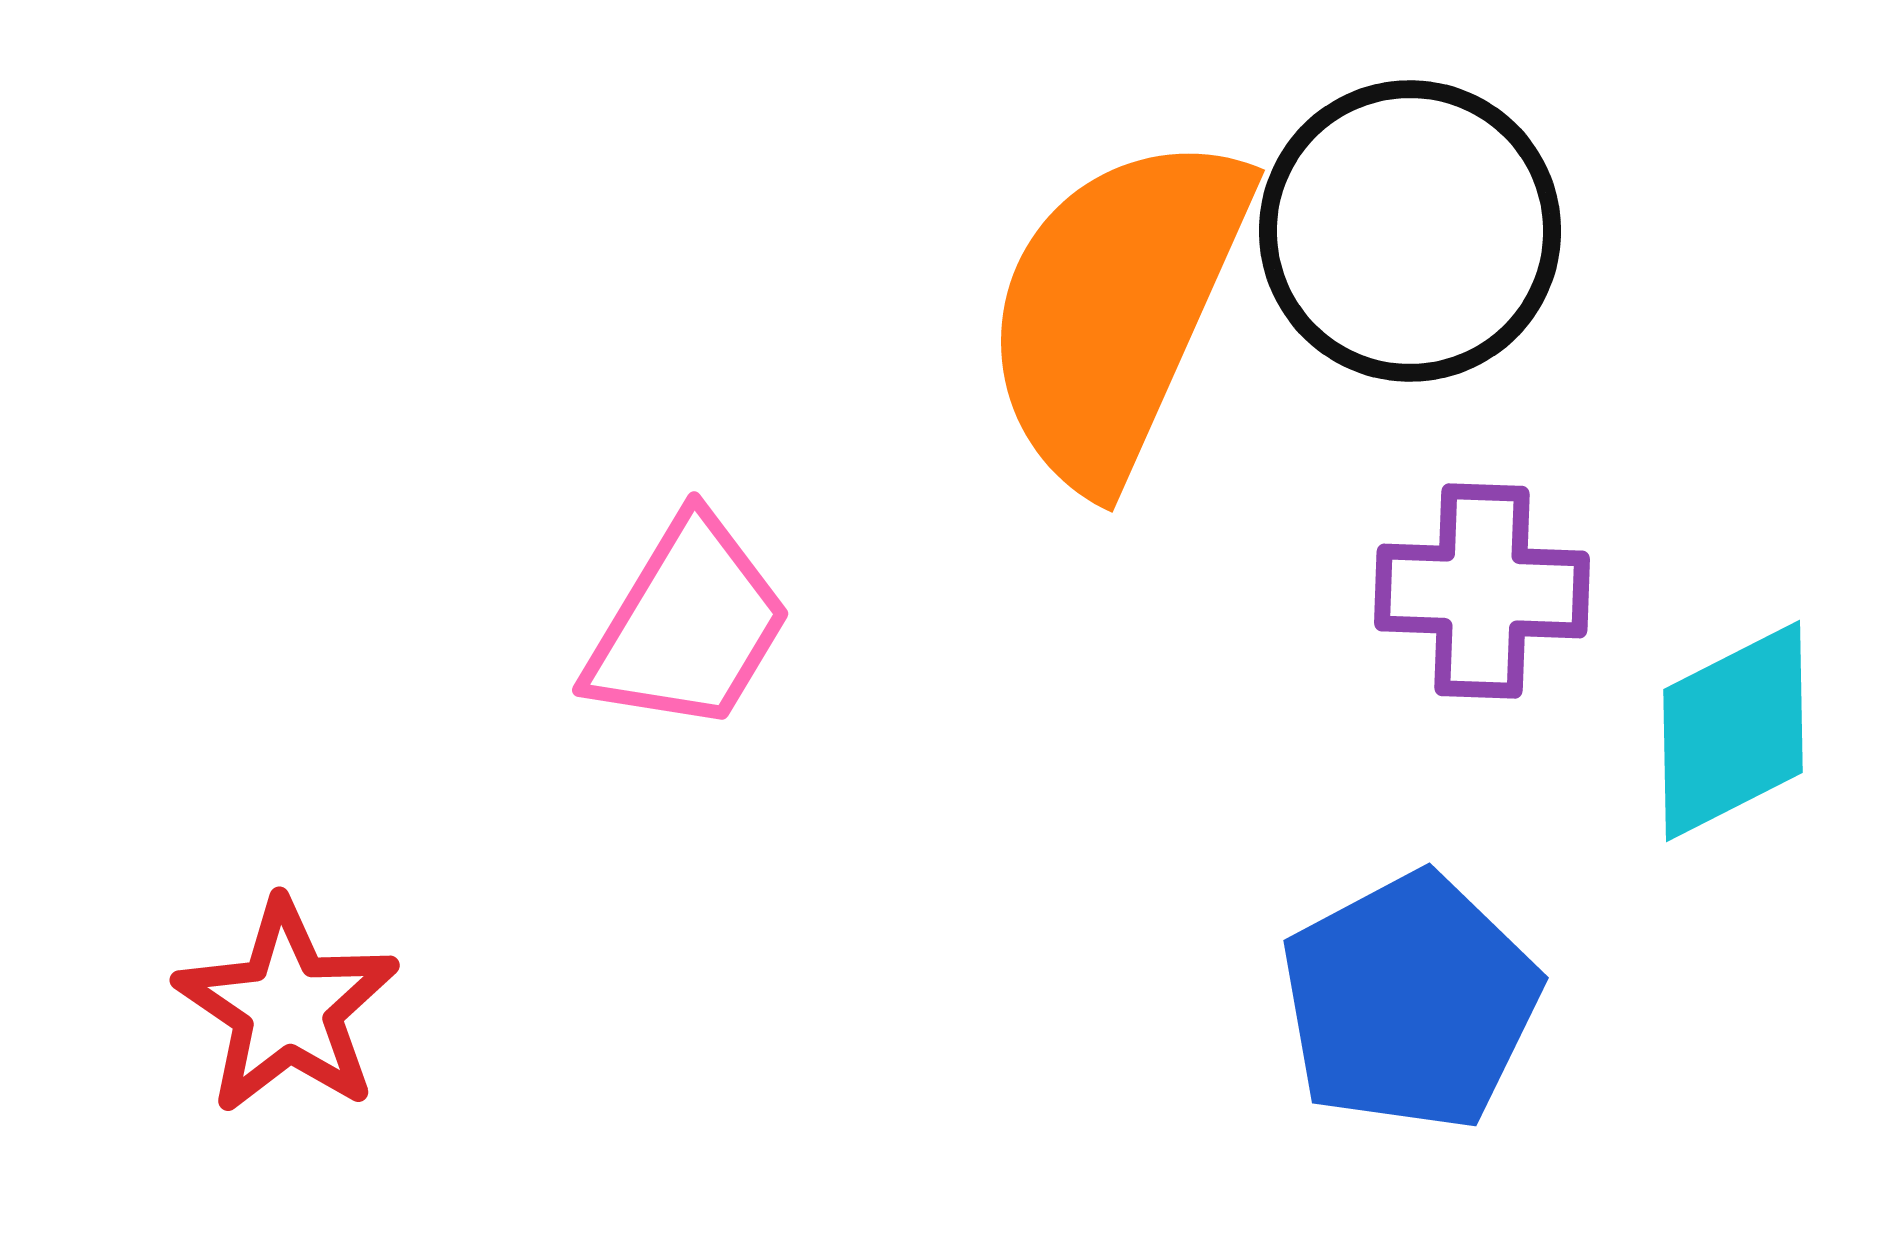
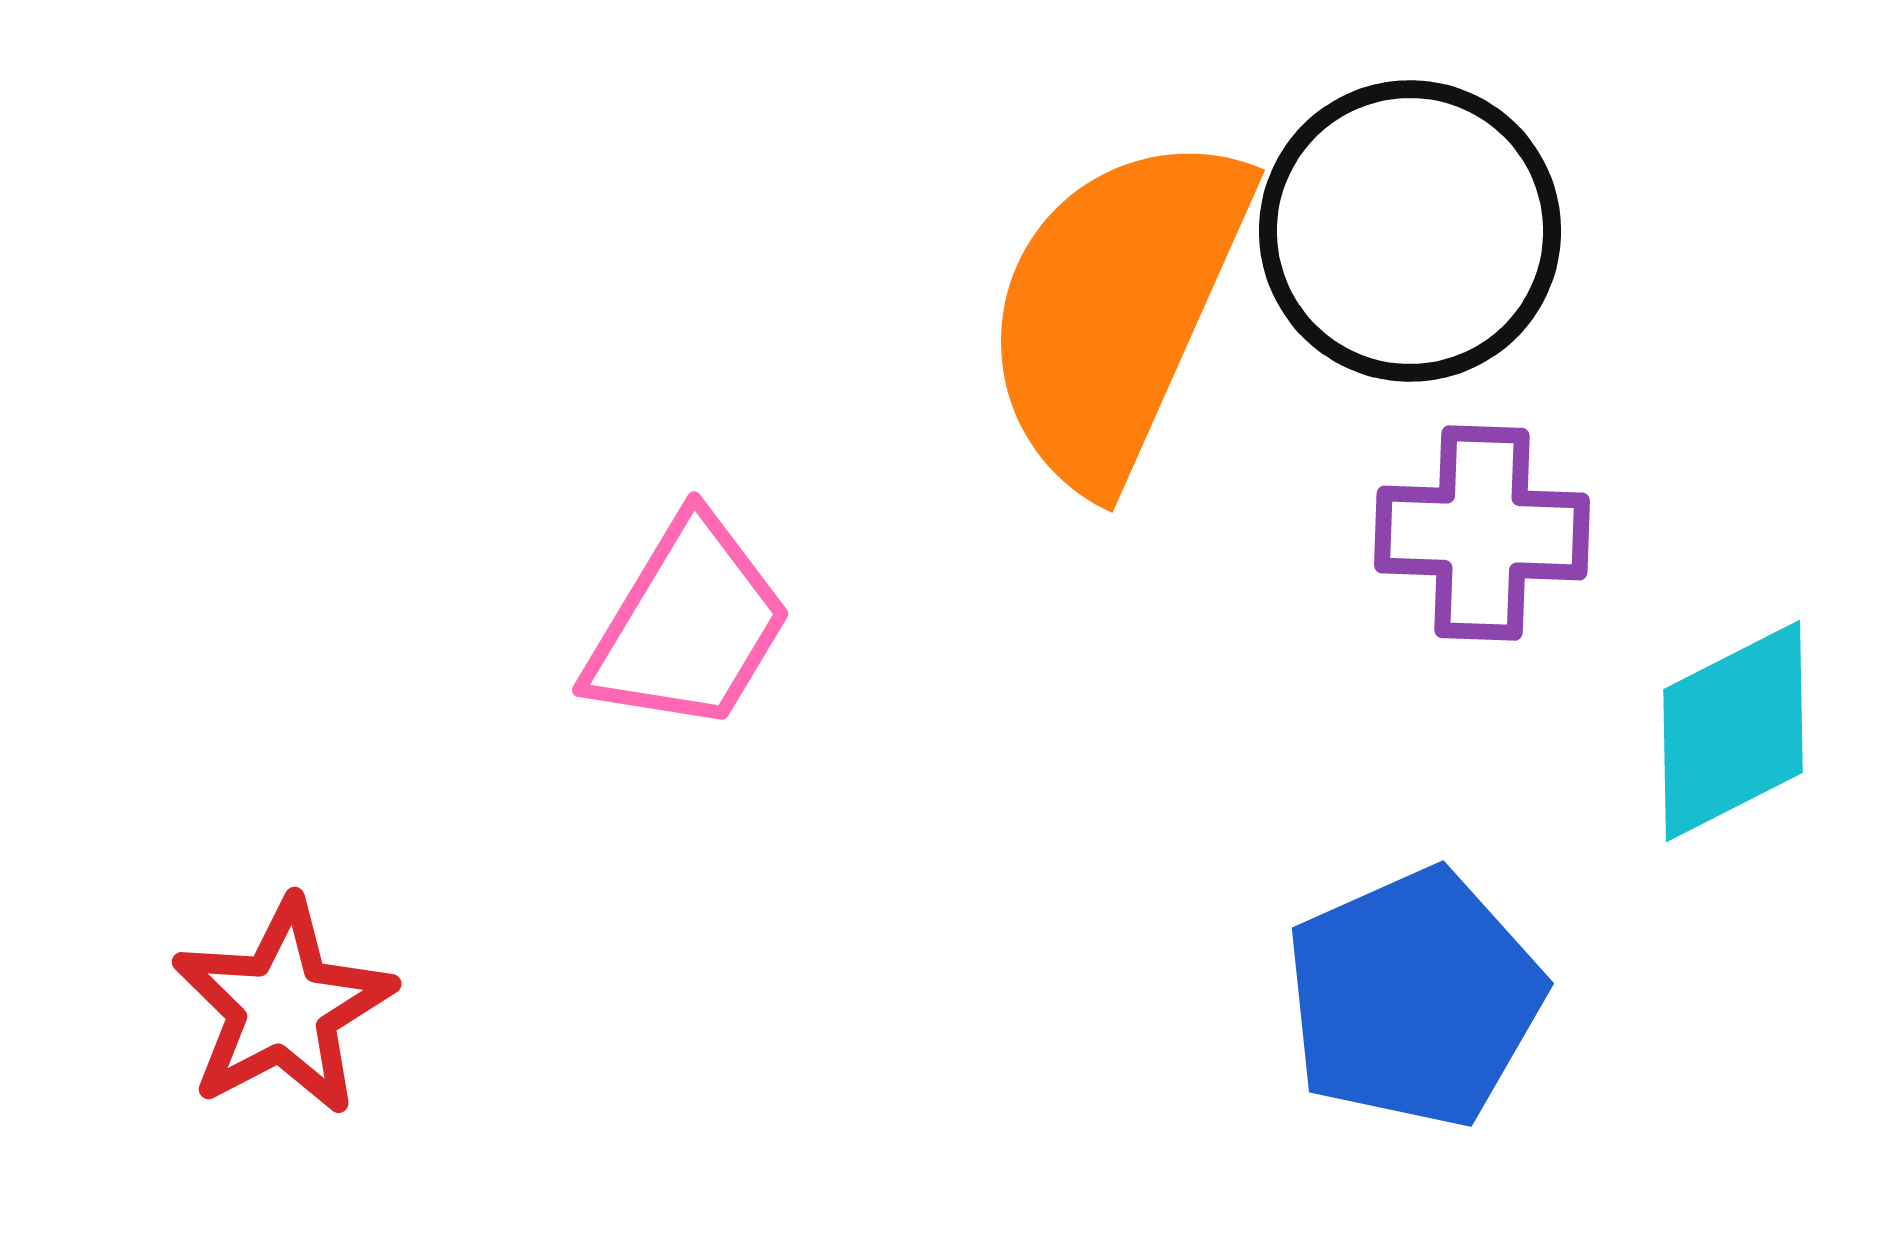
purple cross: moved 58 px up
blue pentagon: moved 4 px right, 4 px up; rotated 4 degrees clockwise
red star: moved 4 px left; rotated 10 degrees clockwise
